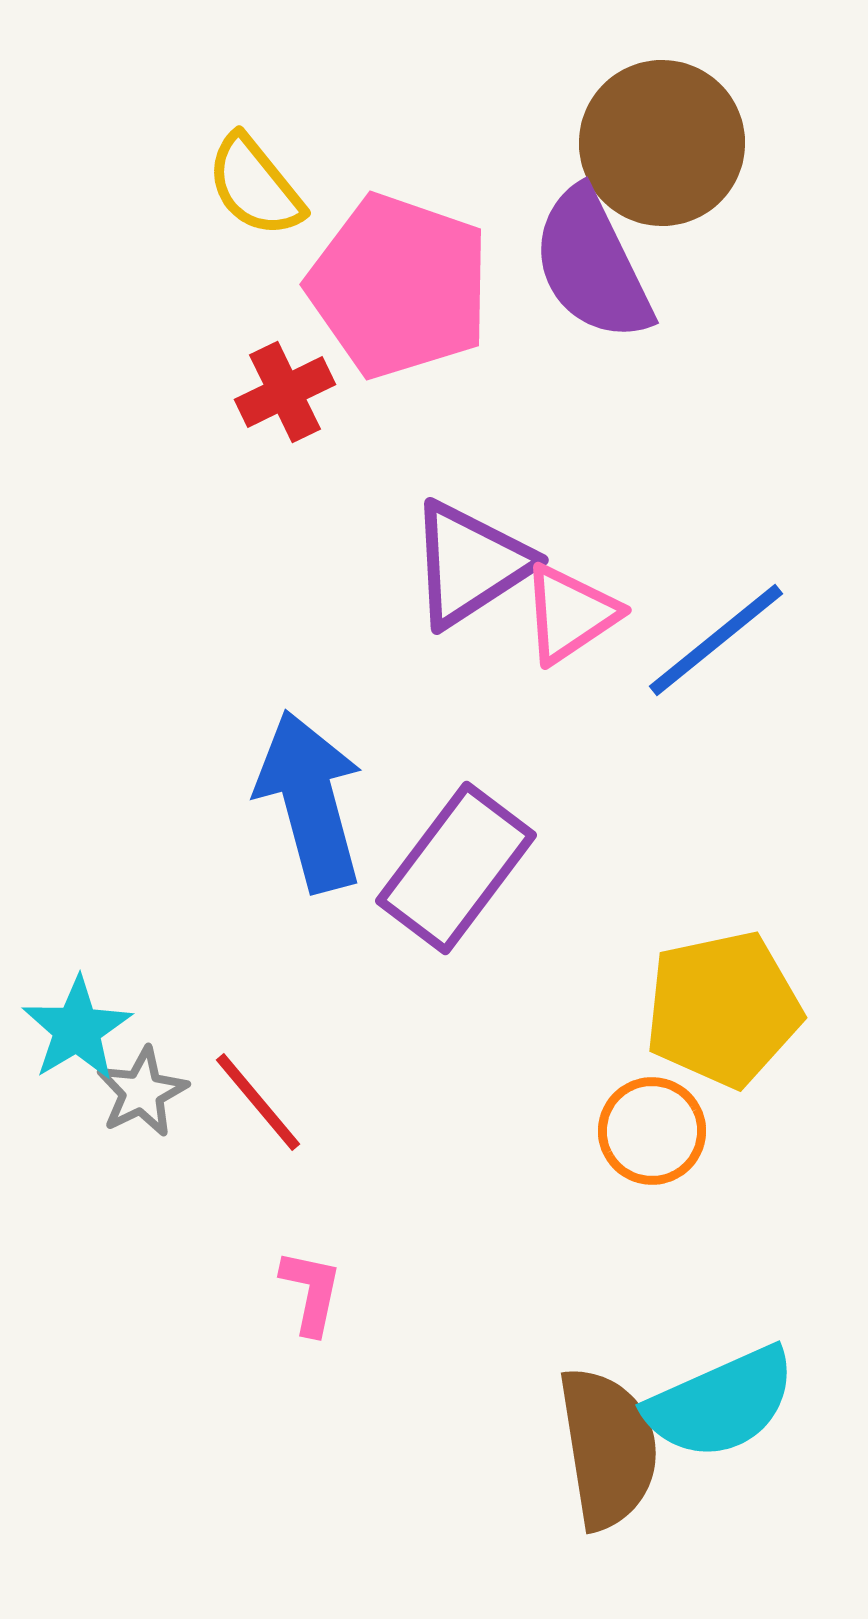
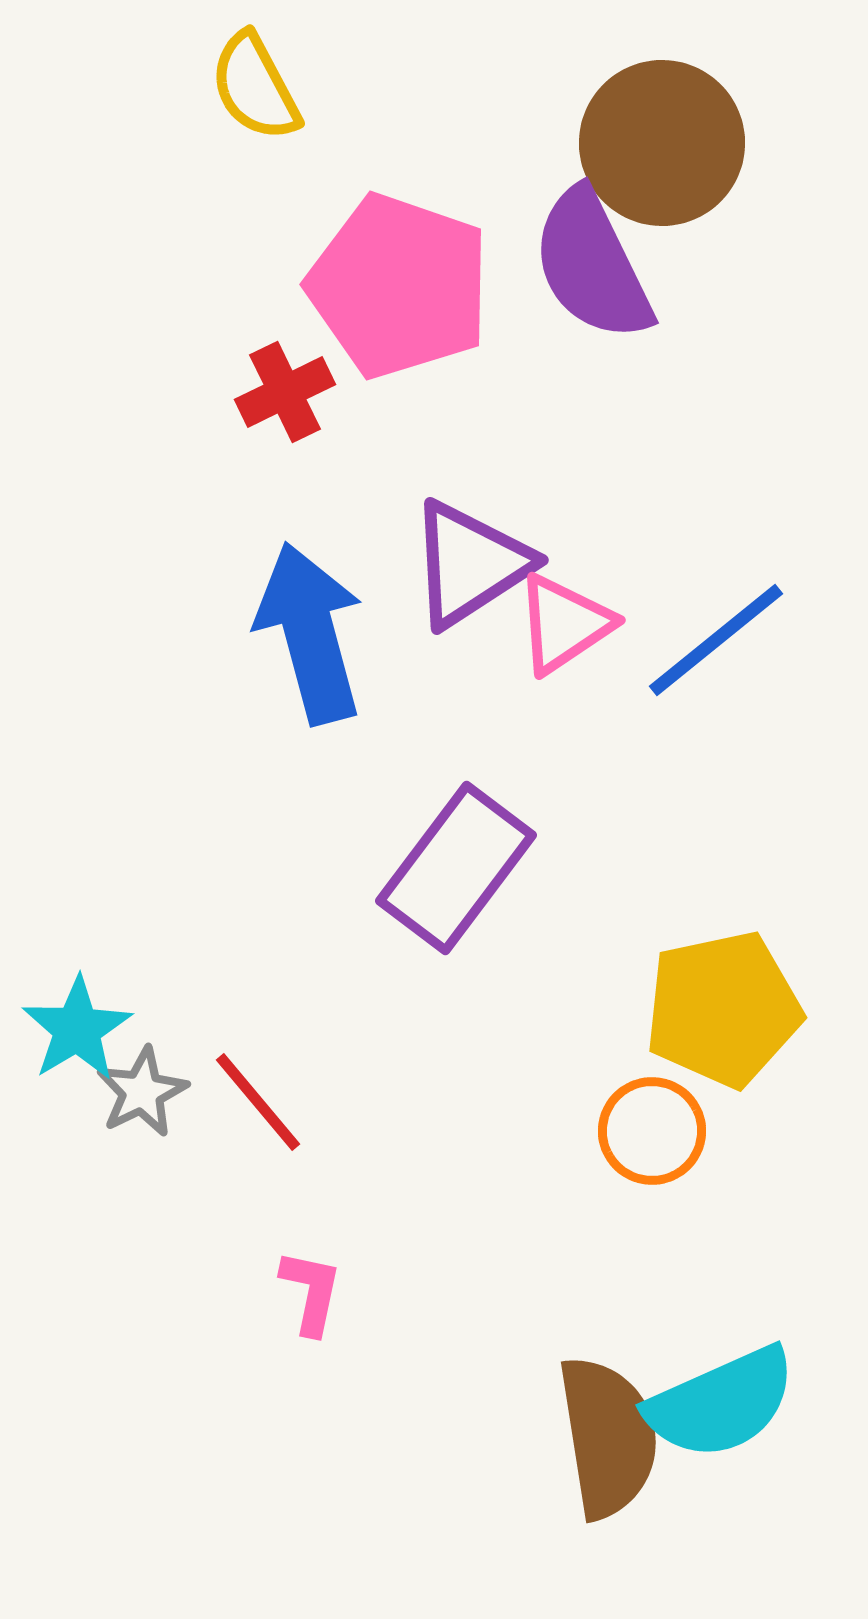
yellow semicircle: moved 99 px up; rotated 11 degrees clockwise
pink triangle: moved 6 px left, 10 px down
blue arrow: moved 168 px up
brown semicircle: moved 11 px up
